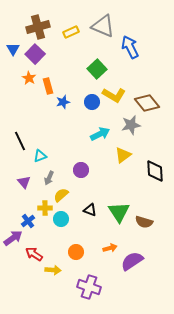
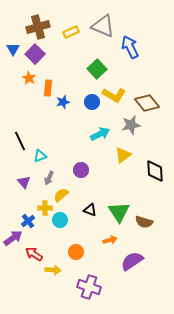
orange rectangle: moved 2 px down; rotated 21 degrees clockwise
cyan circle: moved 1 px left, 1 px down
orange arrow: moved 8 px up
